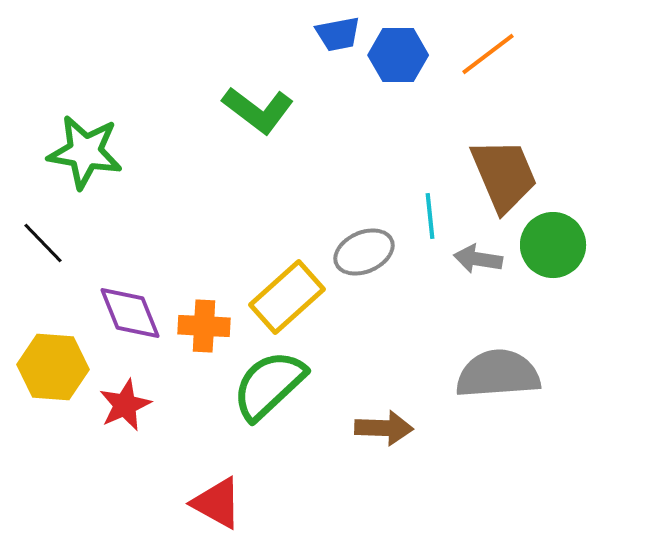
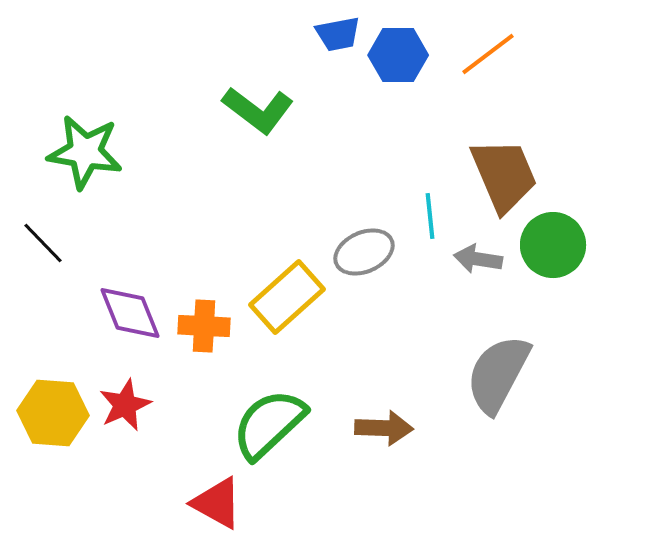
yellow hexagon: moved 46 px down
gray semicircle: rotated 58 degrees counterclockwise
green semicircle: moved 39 px down
